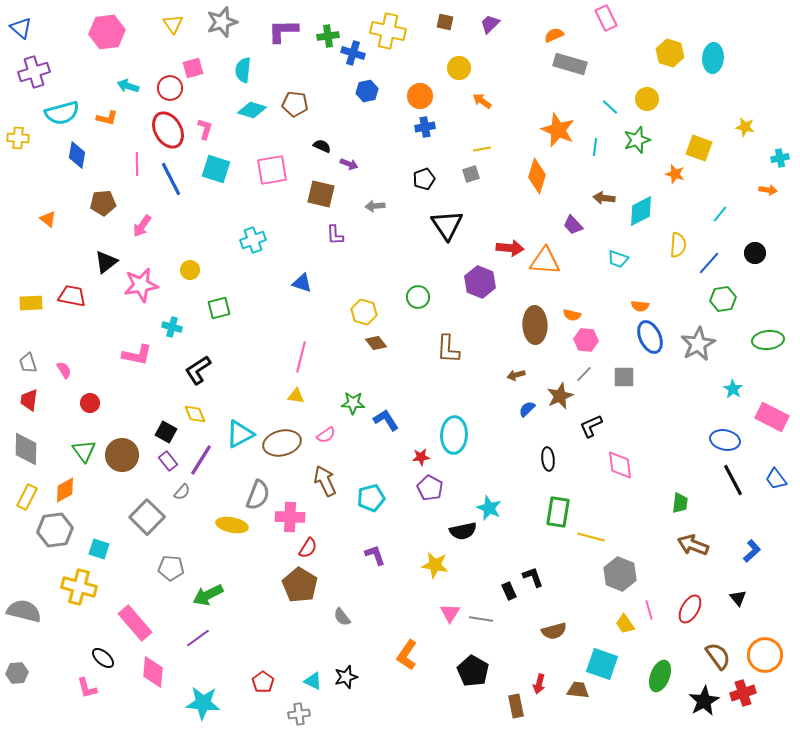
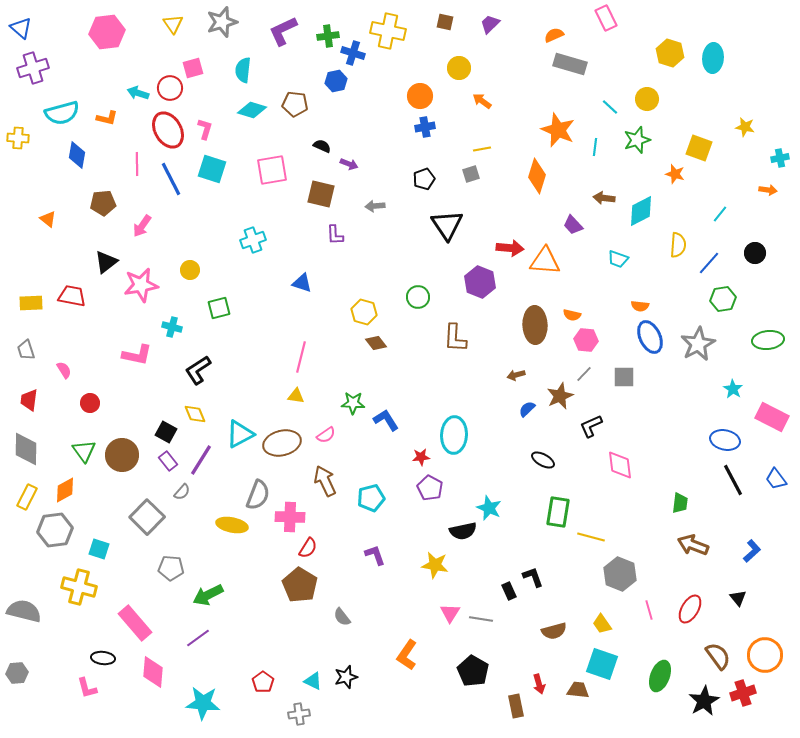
purple L-shape at (283, 31): rotated 24 degrees counterclockwise
purple cross at (34, 72): moved 1 px left, 4 px up
cyan arrow at (128, 86): moved 10 px right, 7 px down
blue hexagon at (367, 91): moved 31 px left, 10 px up
cyan square at (216, 169): moved 4 px left
brown L-shape at (448, 349): moved 7 px right, 11 px up
gray trapezoid at (28, 363): moved 2 px left, 13 px up
black ellipse at (548, 459): moved 5 px left, 1 px down; rotated 55 degrees counterclockwise
yellow trapezoid at (625, 624): moved 23 px left
black ellipse at (103, 658): rotated 35 degrees counterclockwise
red arrow at (539, 684): rotated 30 degrees counterclockwise
